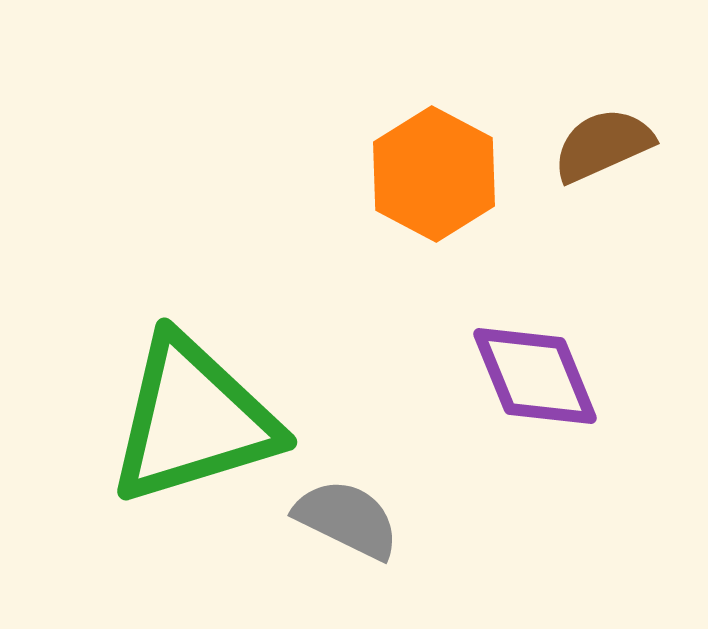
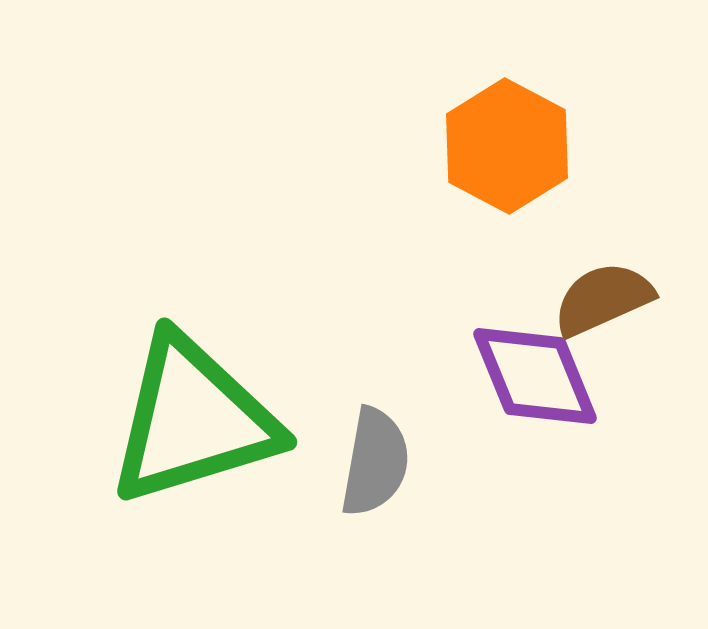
brown semicircle: moved 154 px down
orange hexagon: moved 73 px right, 28 px up
gray semicircle: moved 28 px right, 57 px up; rotated 74 degrees clockwise
